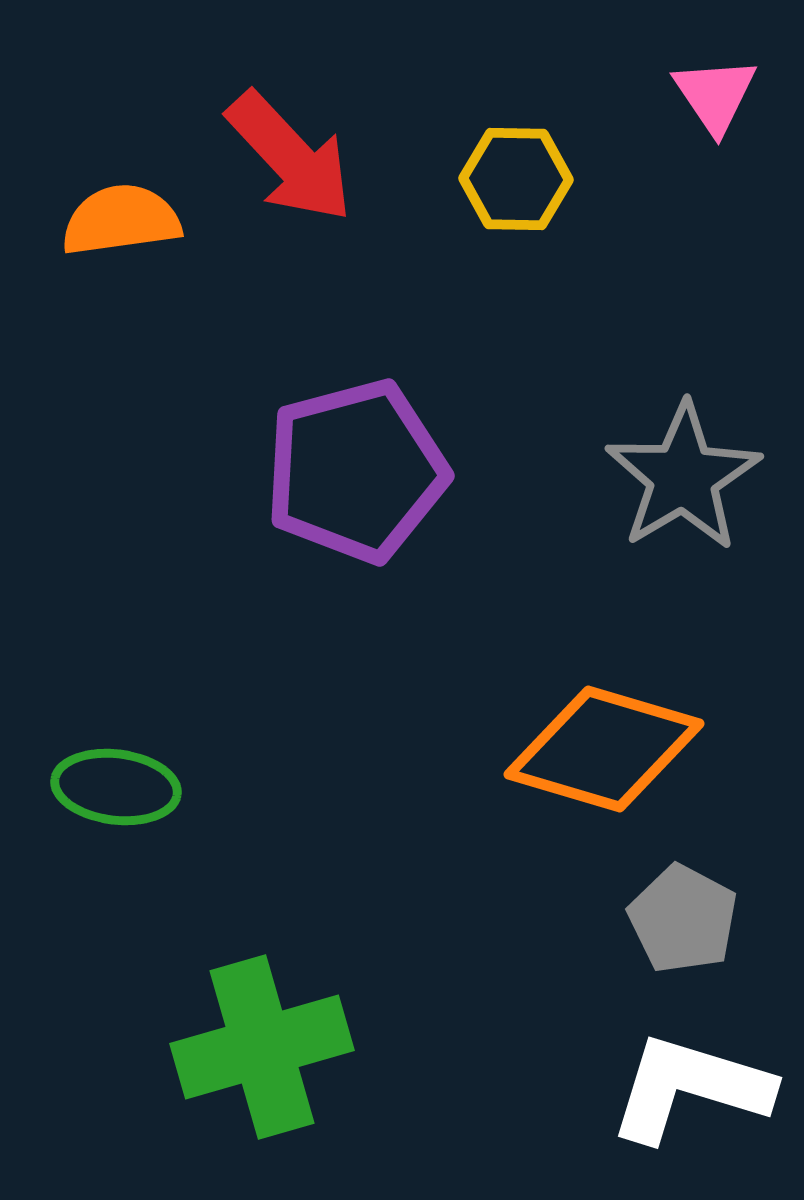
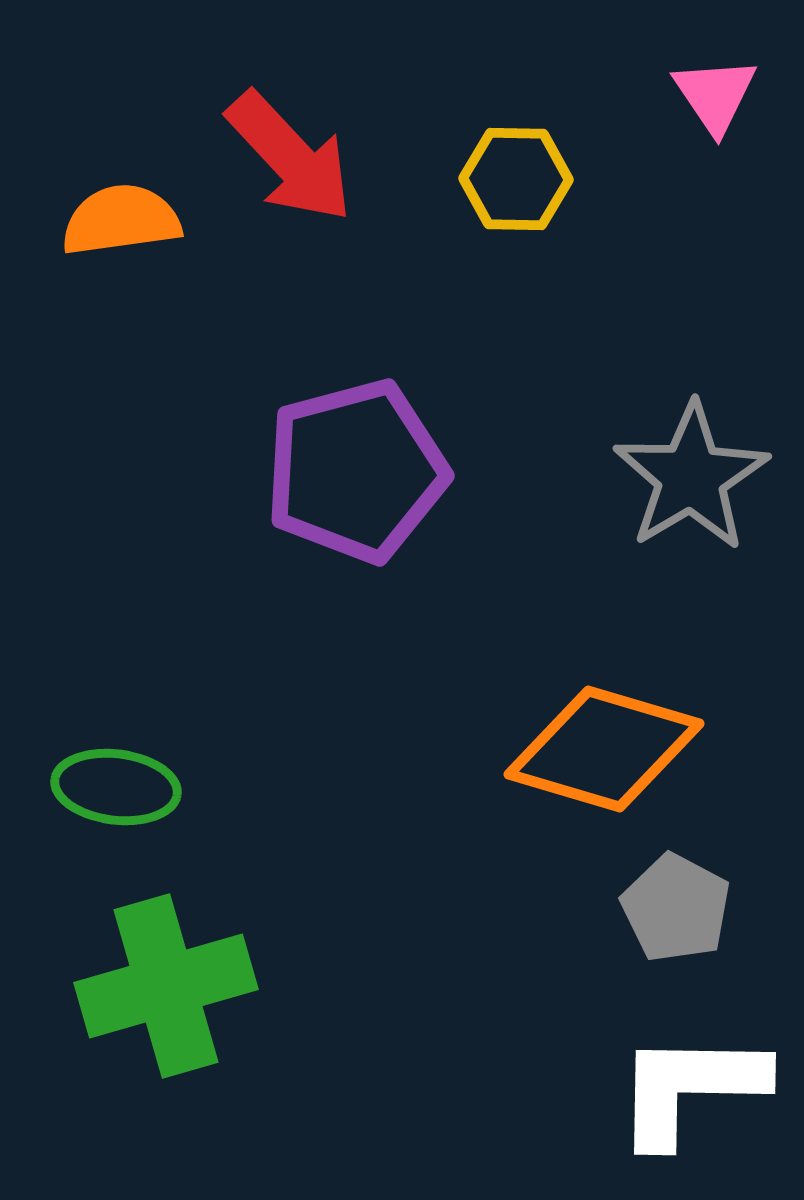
gray star: moved 8 px right
gray pentagon: moved 7 px left, 11 px up
green cross: moved 96 px left, 61 px up
white L-shape: rotated 16 degrees counterclockwise
